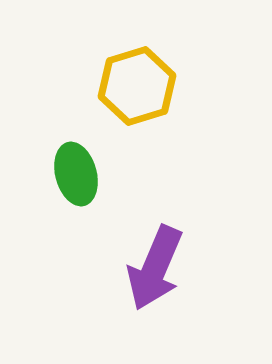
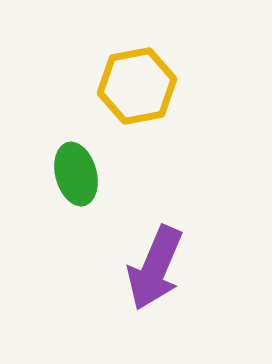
yellow hexagon: rotated 6 degrees clockwise
